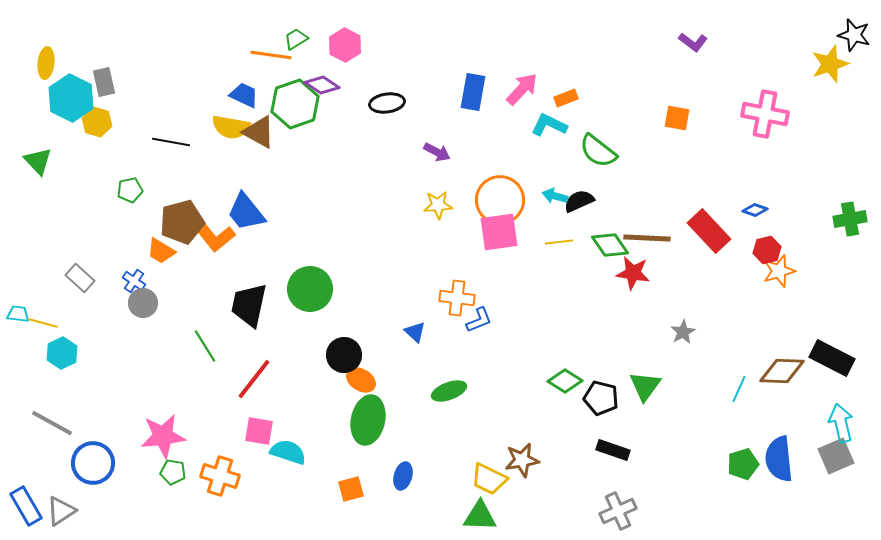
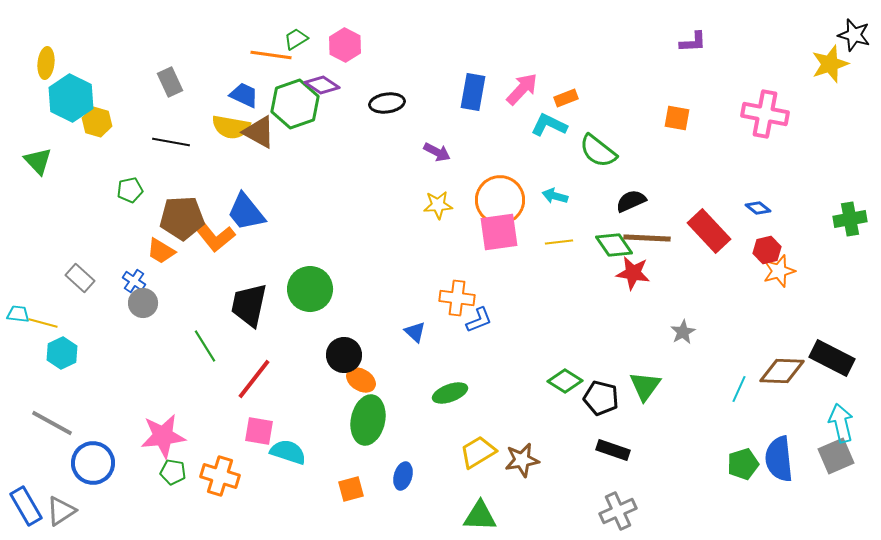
purple L-shape at (693, 42): rotated 40 degrees counterclockwise
gray rectangle at (104, 82): moved 66 px right; rotated 12 degrees counterclockwise
black semicircle at (579, 201): moved 52 px right
blue diamond at (755, 210): moved 3 px right, 2 px up; rotated 20 degrees clockwise
brown pentagon at (182, 222): moved 4 px up; rotated 12 degrees clockwise
green diamond at (610, 245): moved 4 px right
green ellipse at (449, 391): moved 1 px right, 2 px down
yellow trapezoid at (489, 479): moved 11 px left, 27 px up; rotated 123 degrees clockwise
